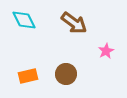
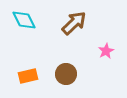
brown arrow: rotated 80 degrees counterclockwise
